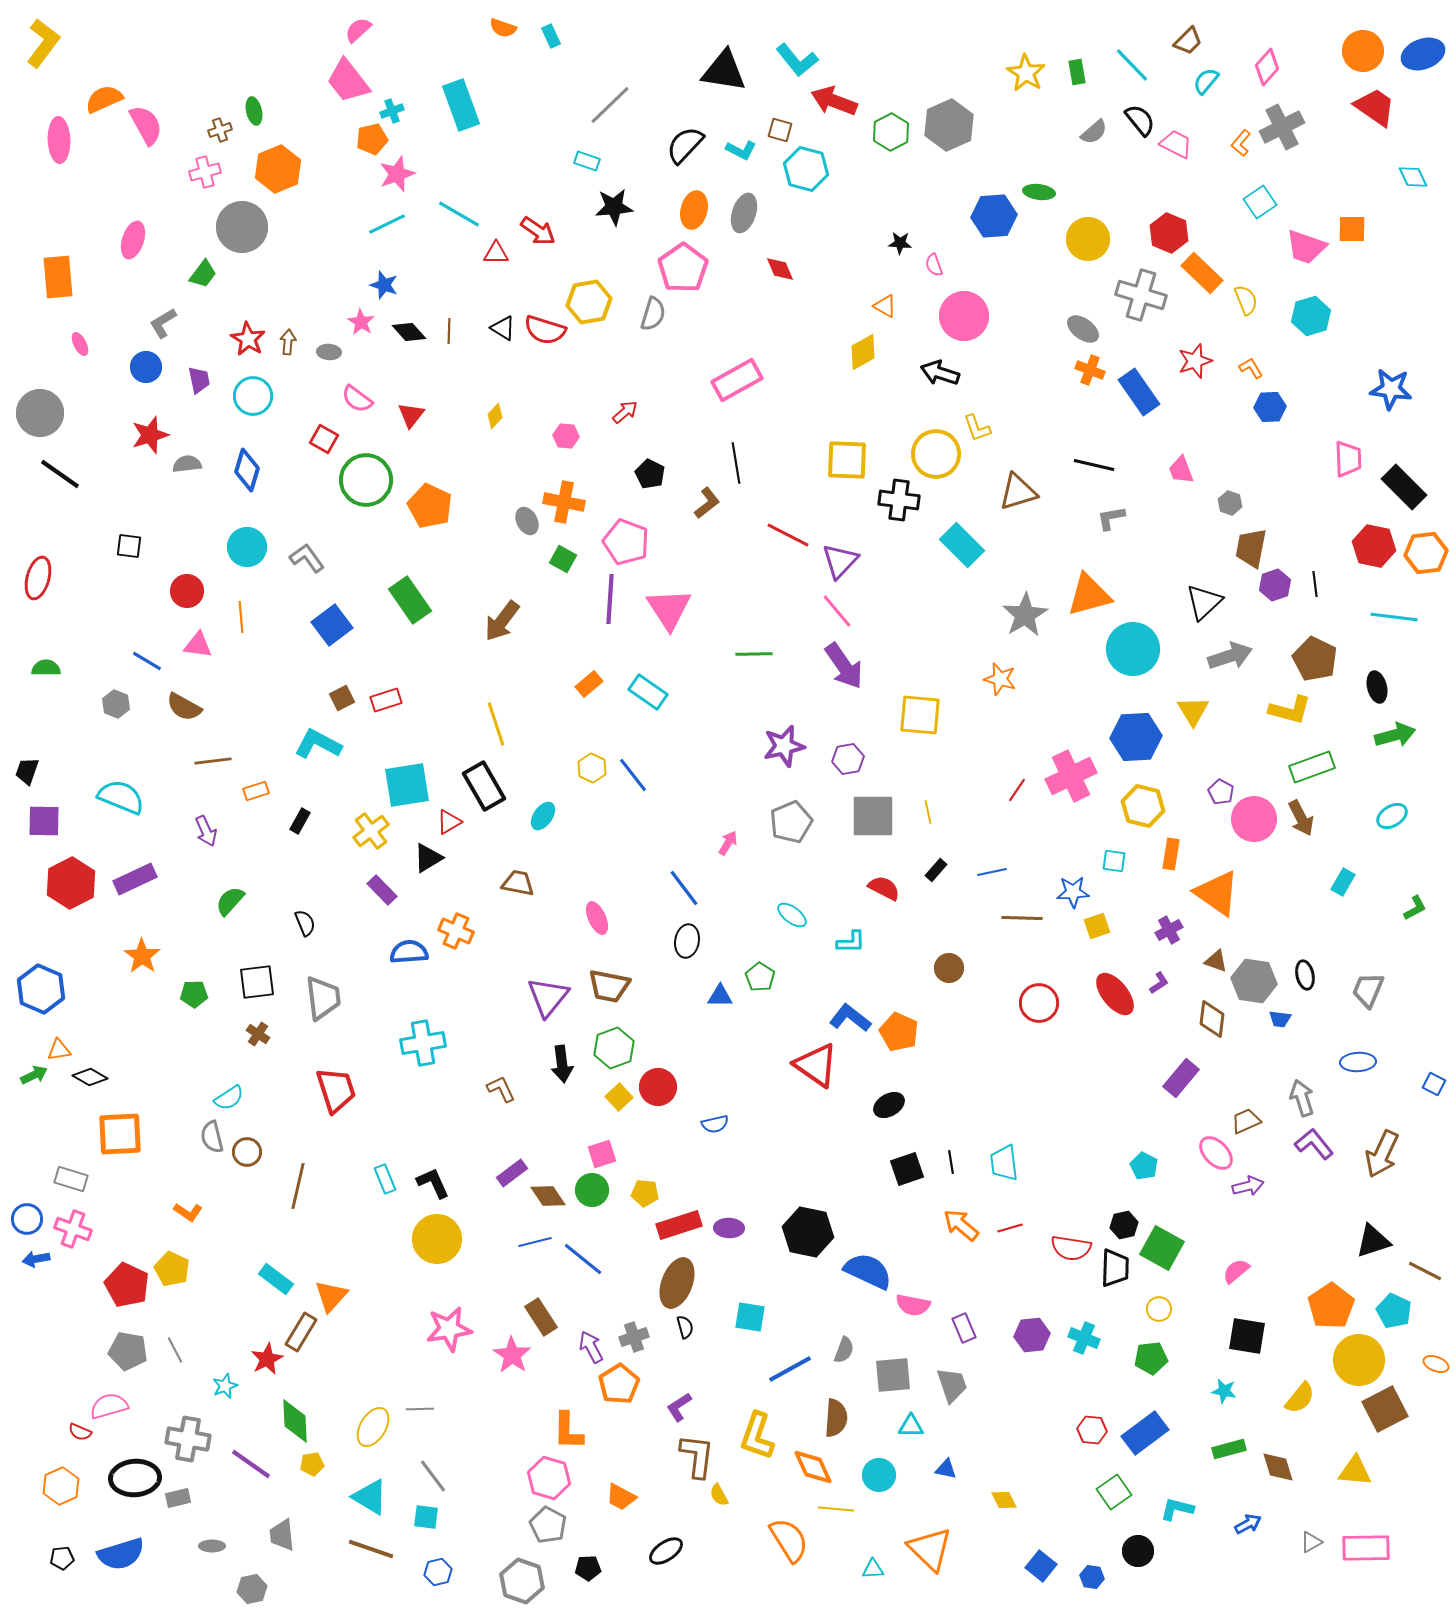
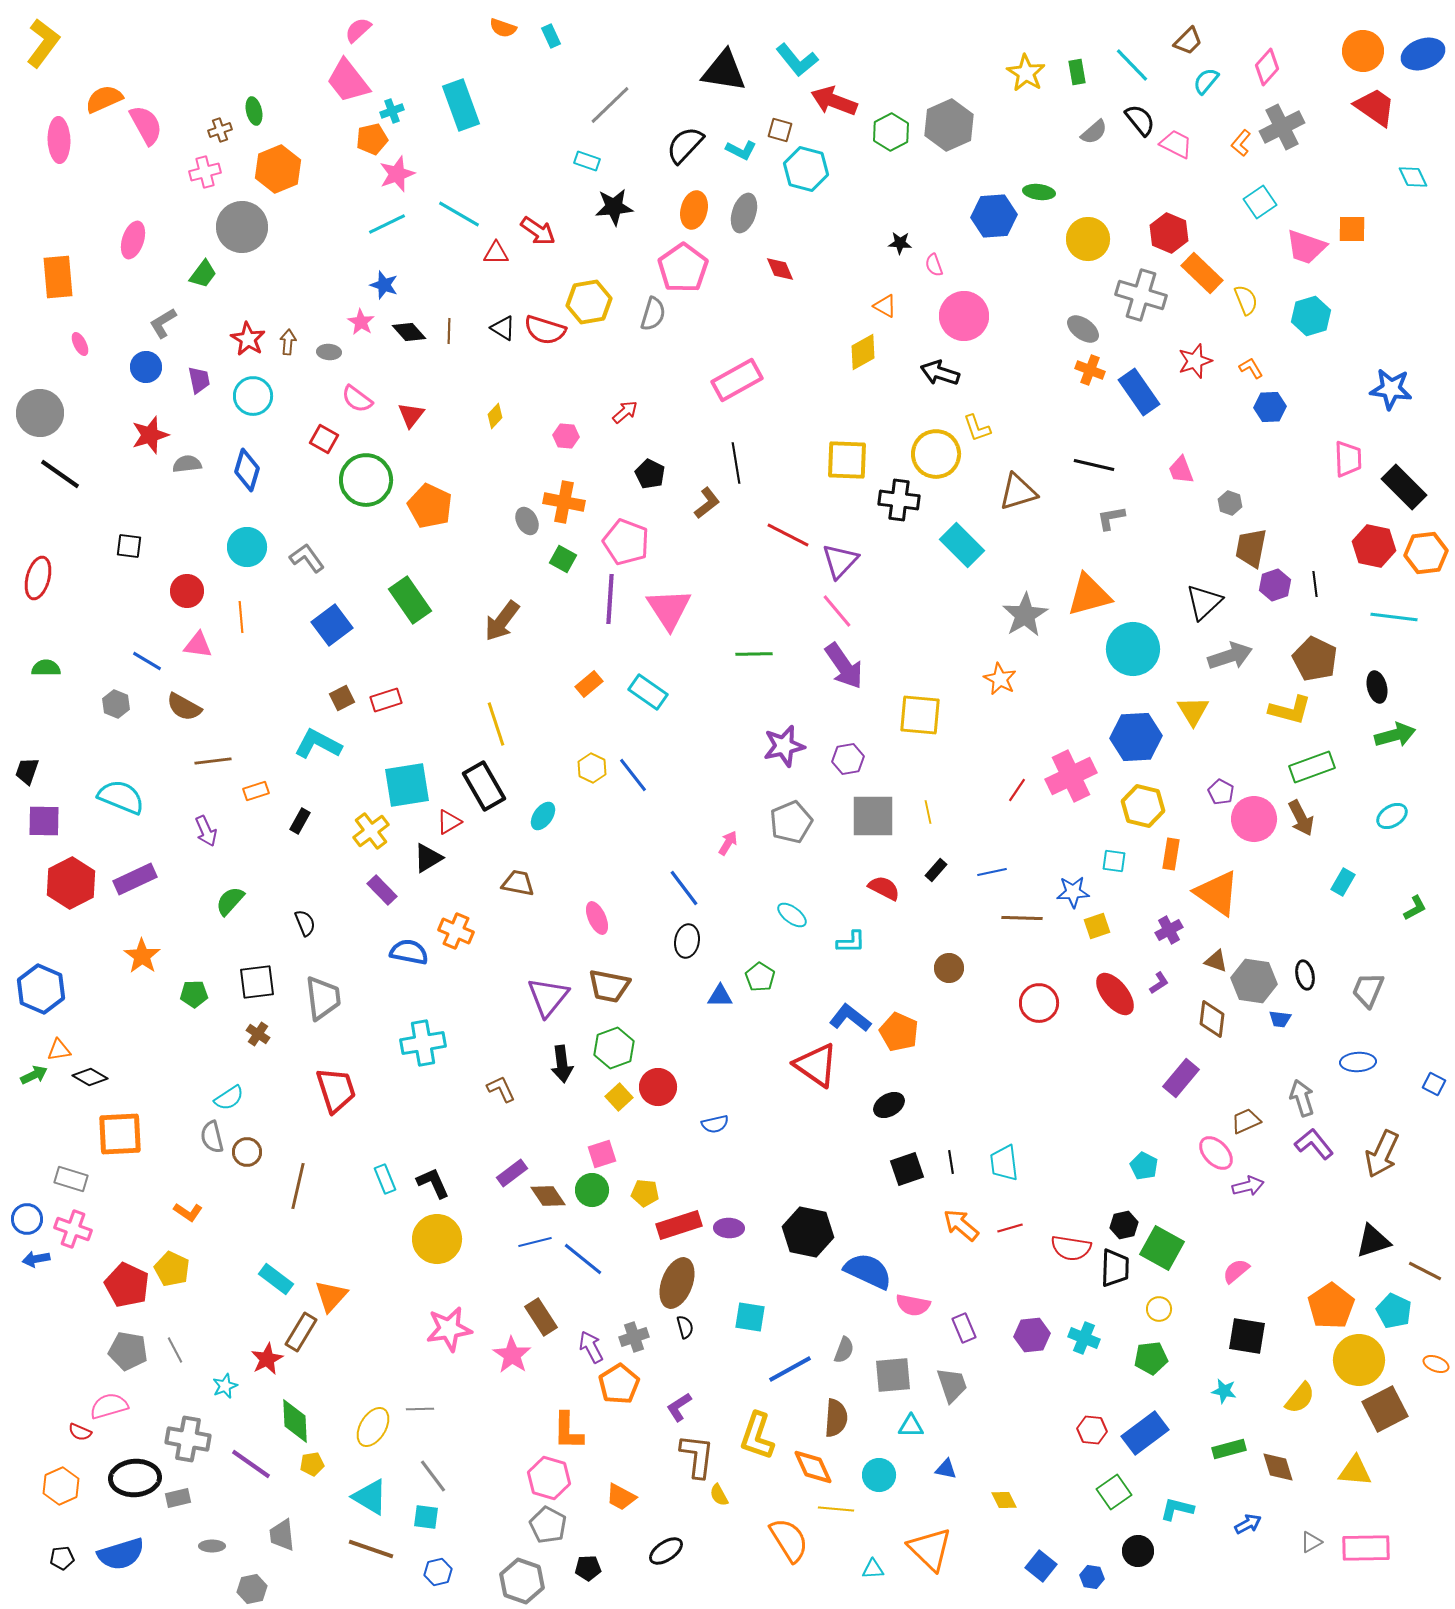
orange star at (1000, 679): rotated 12 degrees clockwise
blue semicircle at (409, 952): rotated 15 degrees clockwise
